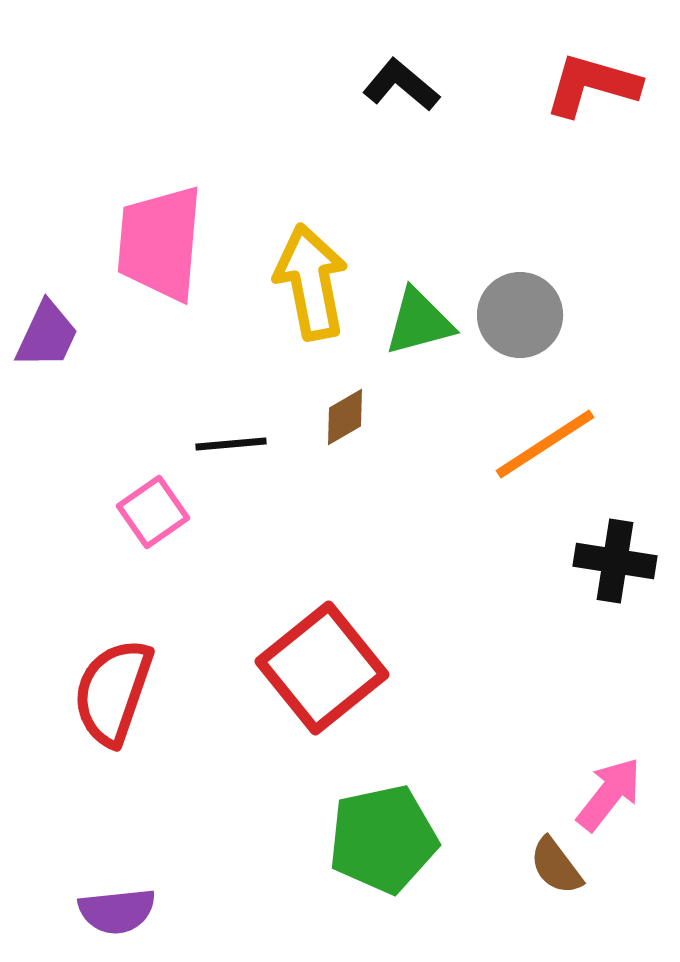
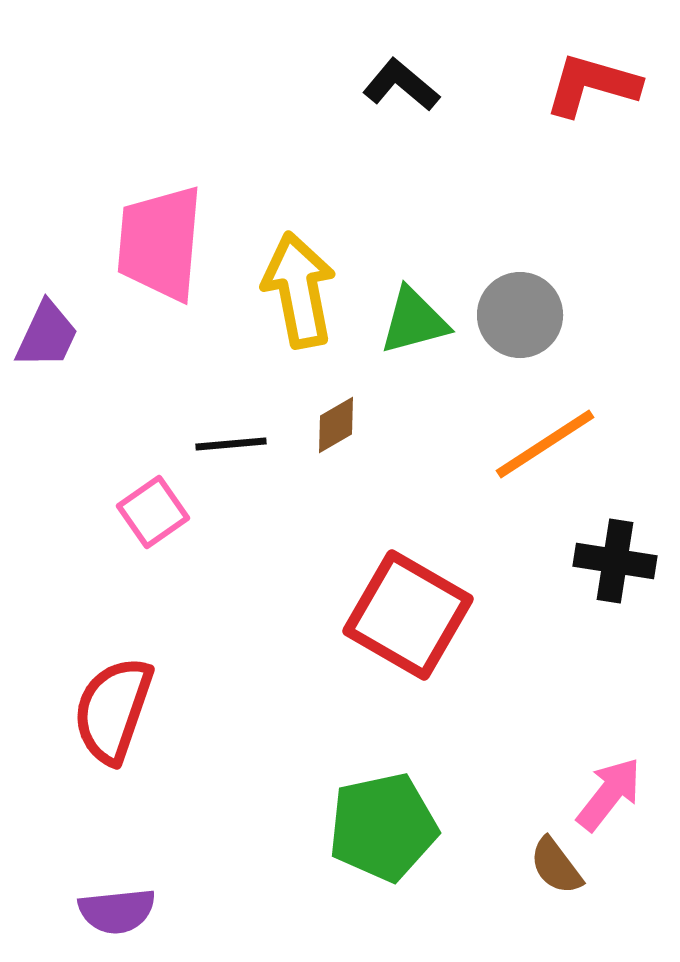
yellow arrow: moved 12 px left, 8 px down
green triangle: moved 5 px left, 1 px up
brown diamond: moved 9 px left, 8 px down
red square: moved 86 px right, 53 px up; rotated 21 degrees counterclockwise
red semicircle: moved 18 px down
green pentagon: moved 12 px up
